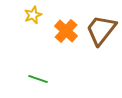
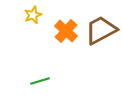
brown trapezoid: rotated 24 degrees clockwise
green line: moved 2 px right, 2 px down; rotated 36 degrees counterclockwise
